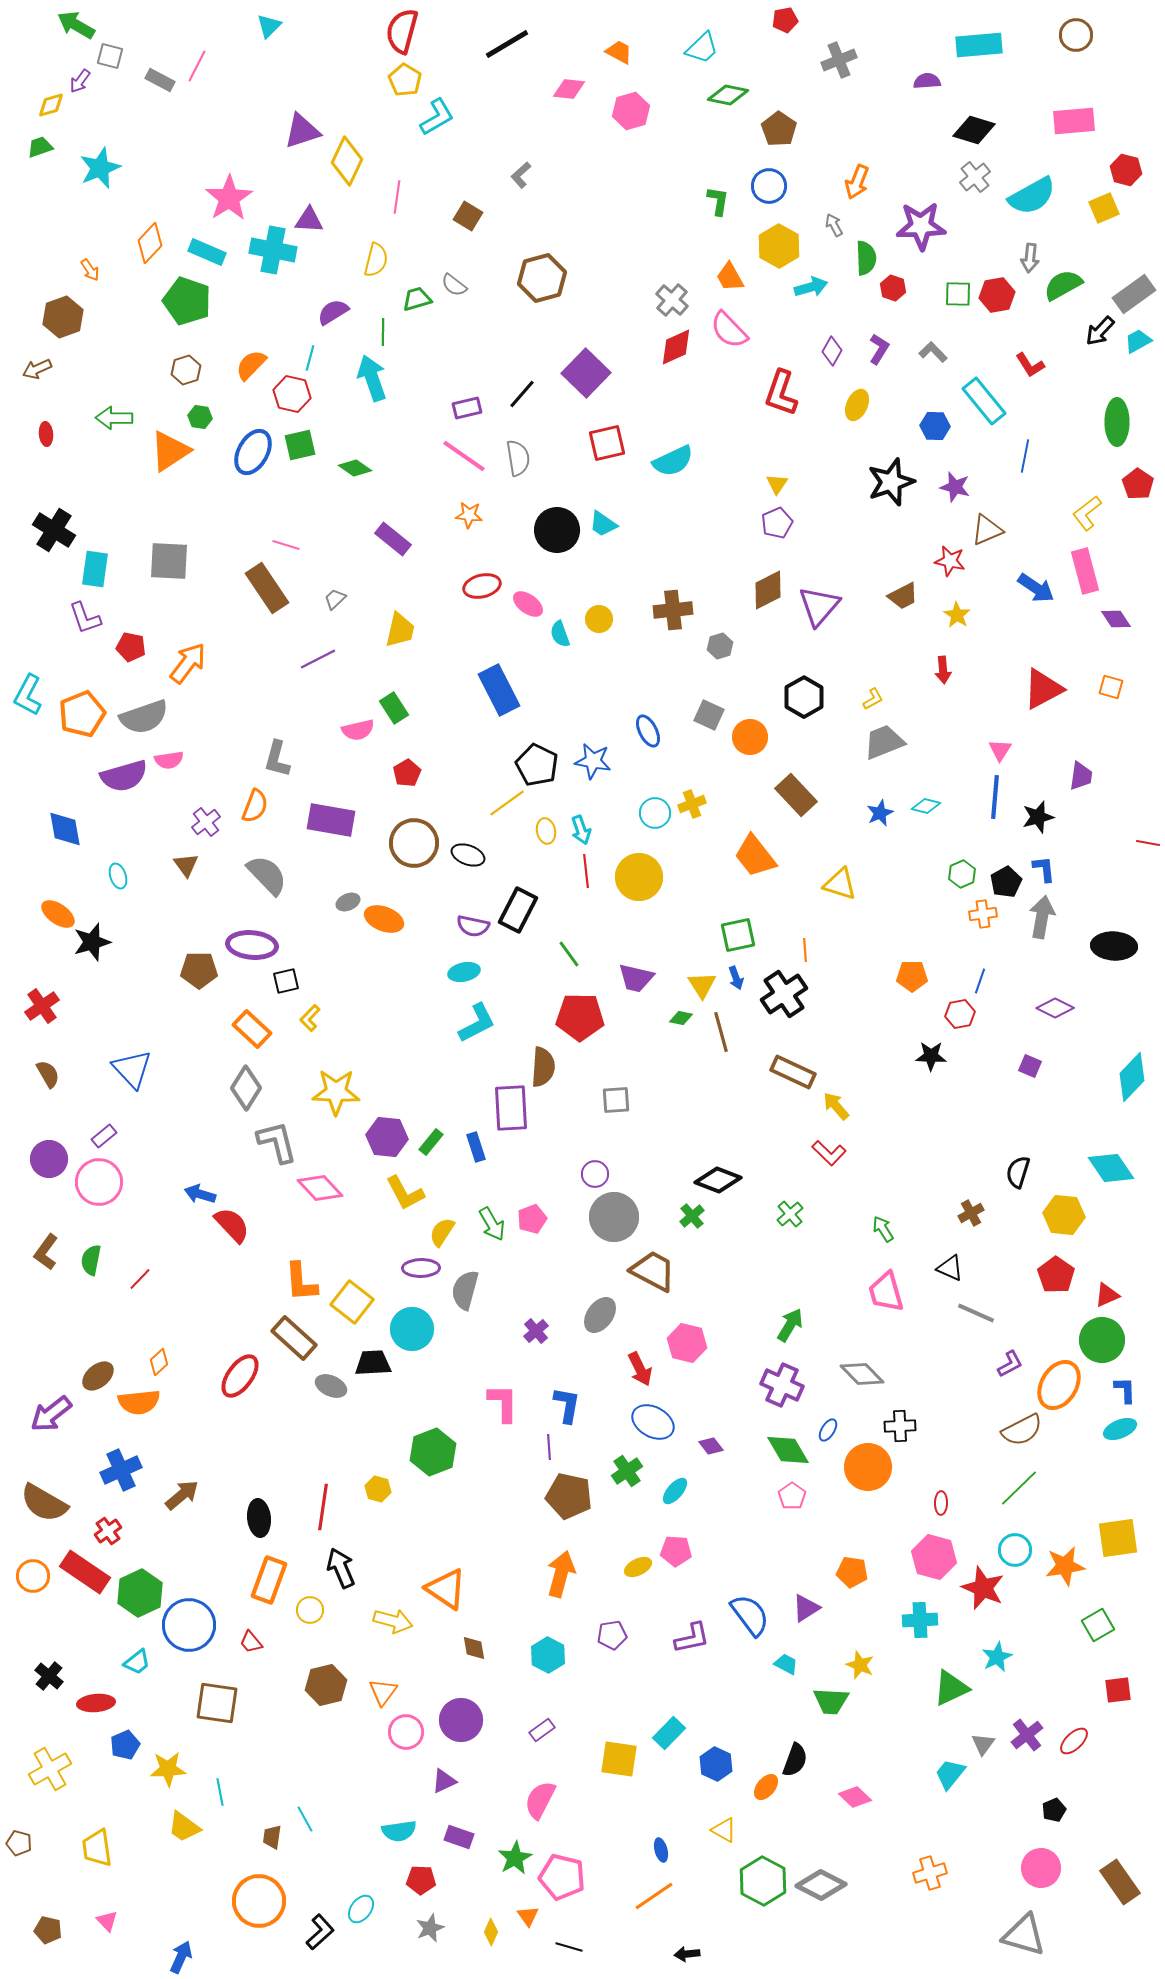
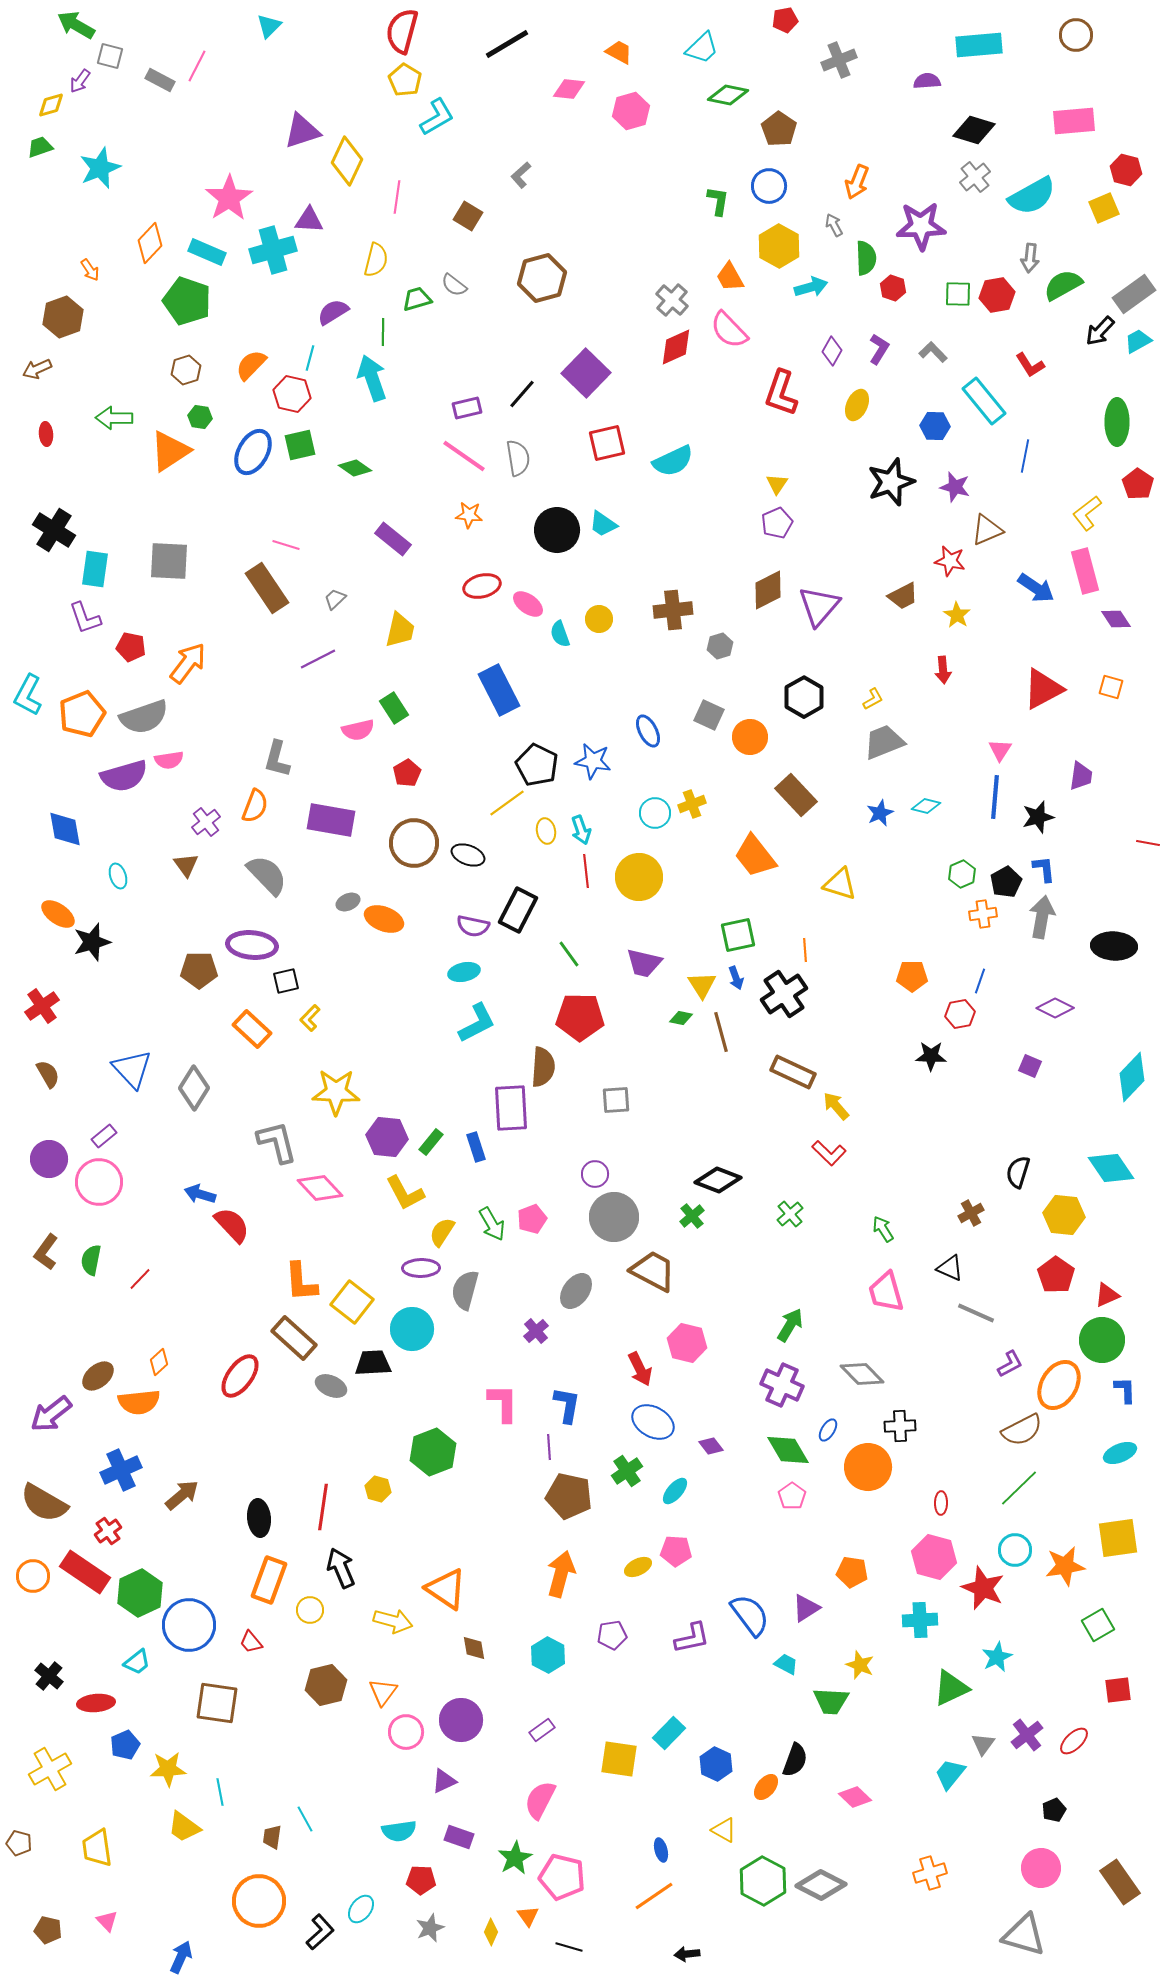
cyan cross at (273, 250): rotated 27 degrees counterclockwise
purple trapezoid at (636, 978): moved 8 px right, 15 px up
gray diamond at (246, 1088): moved 52 px left
gray ellipse at (600, 1315): moved 24 px left, 24 px up
cyan ellipse at (1120, 1429): moved 24 px down
